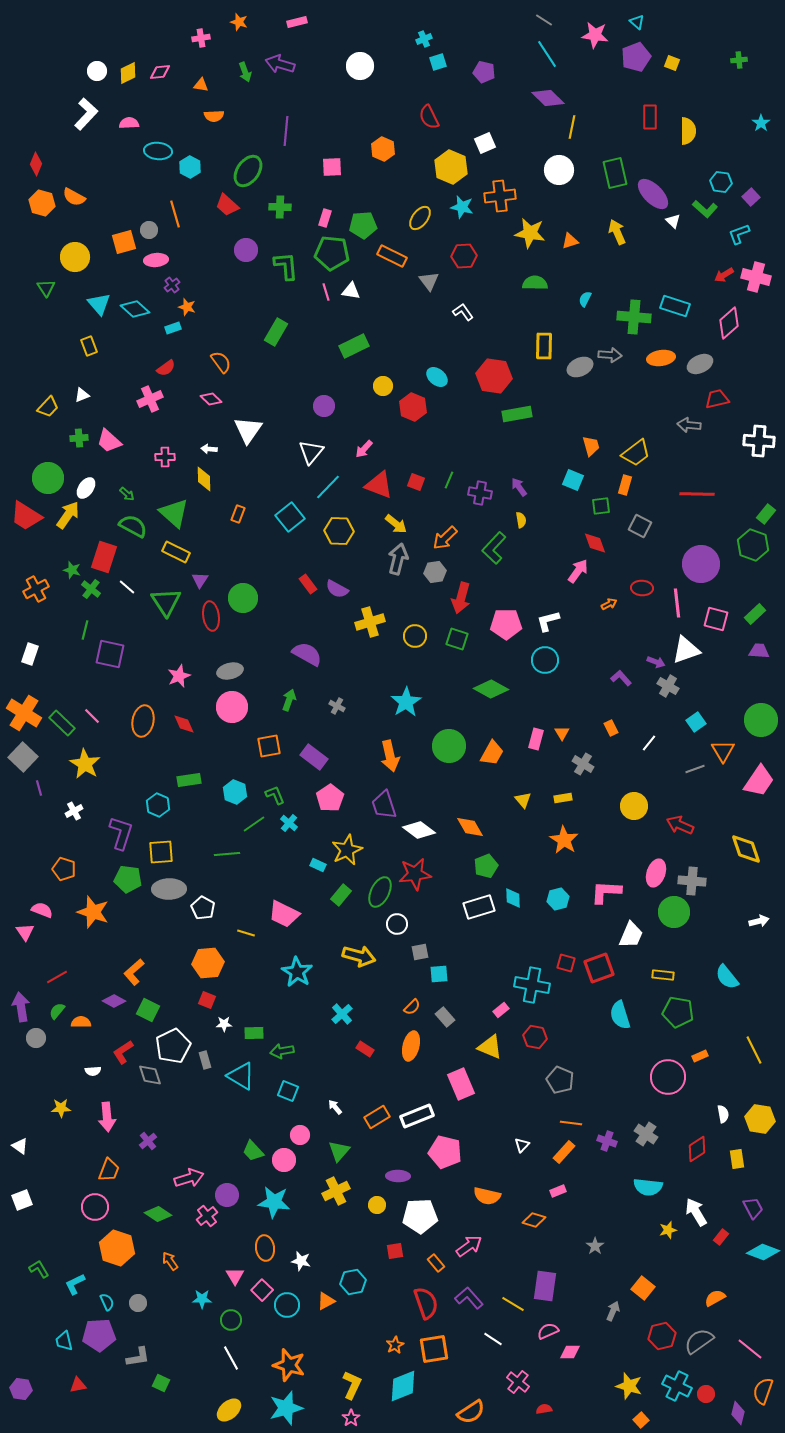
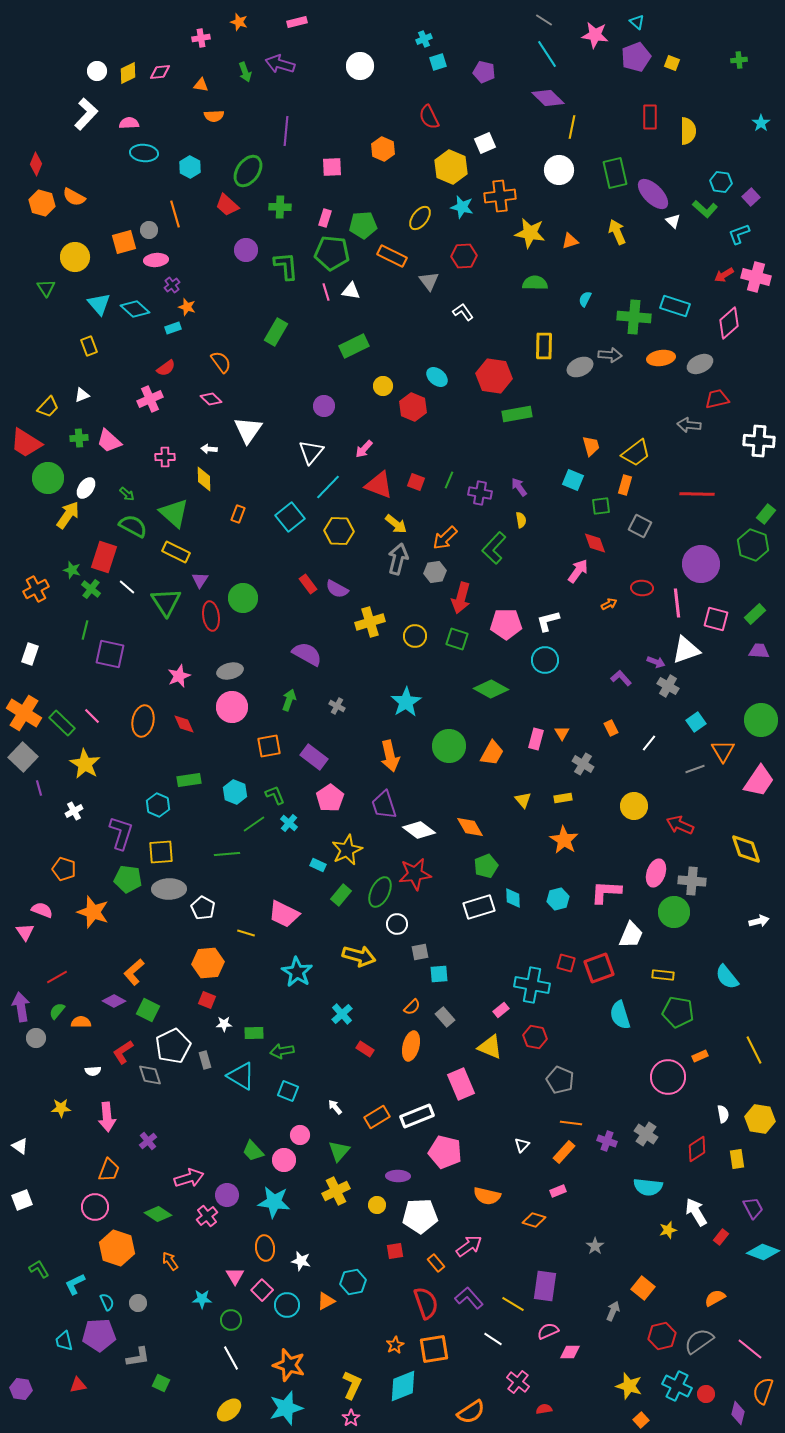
cyan ellipse at (158, 151): moved 14 px left, 2 px down
red trapezoid at (26, 516): moved 73 px up
